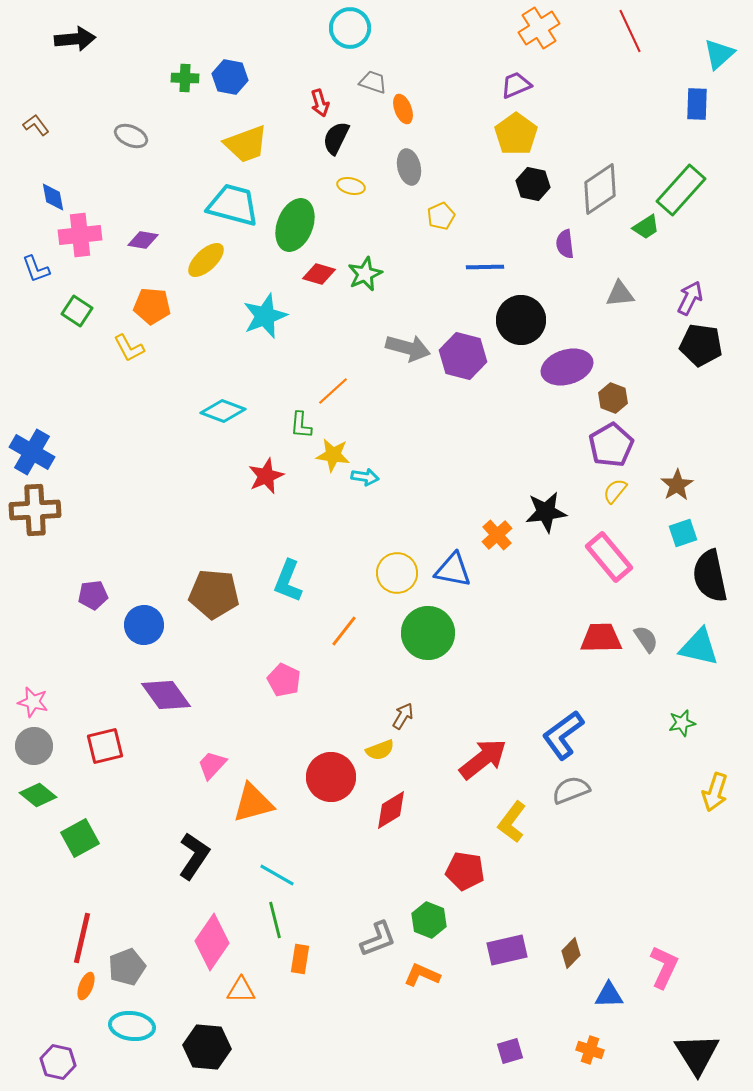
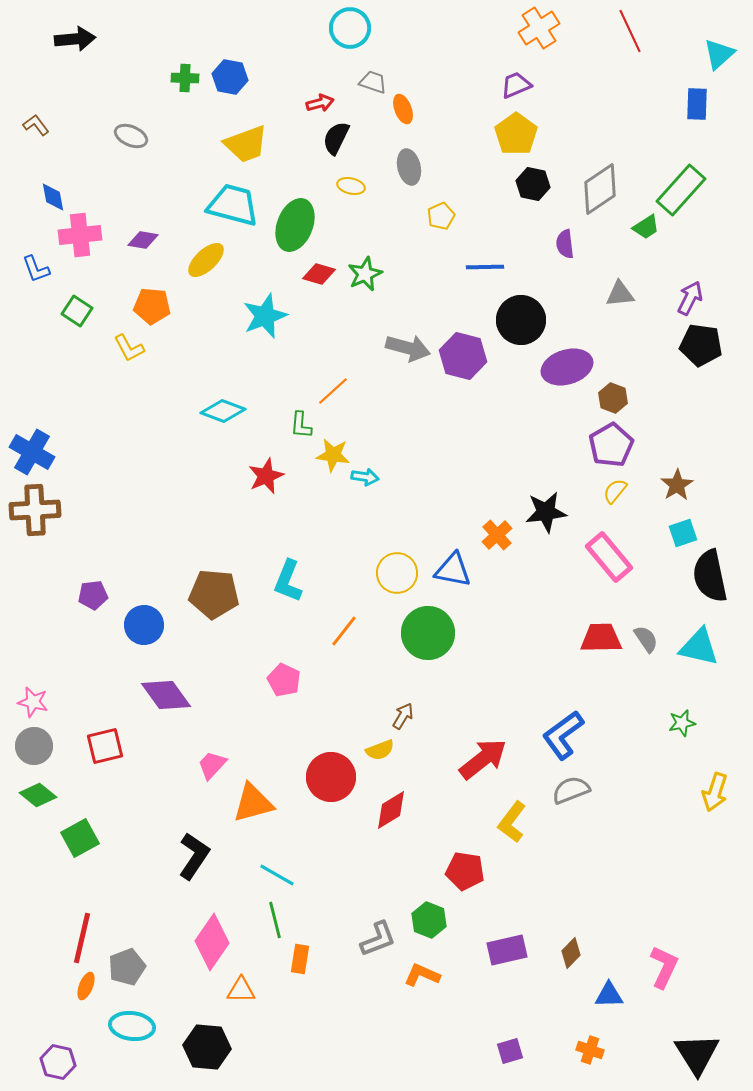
red arrow at (320, 103): rotated 88 degrees counterclockwise
